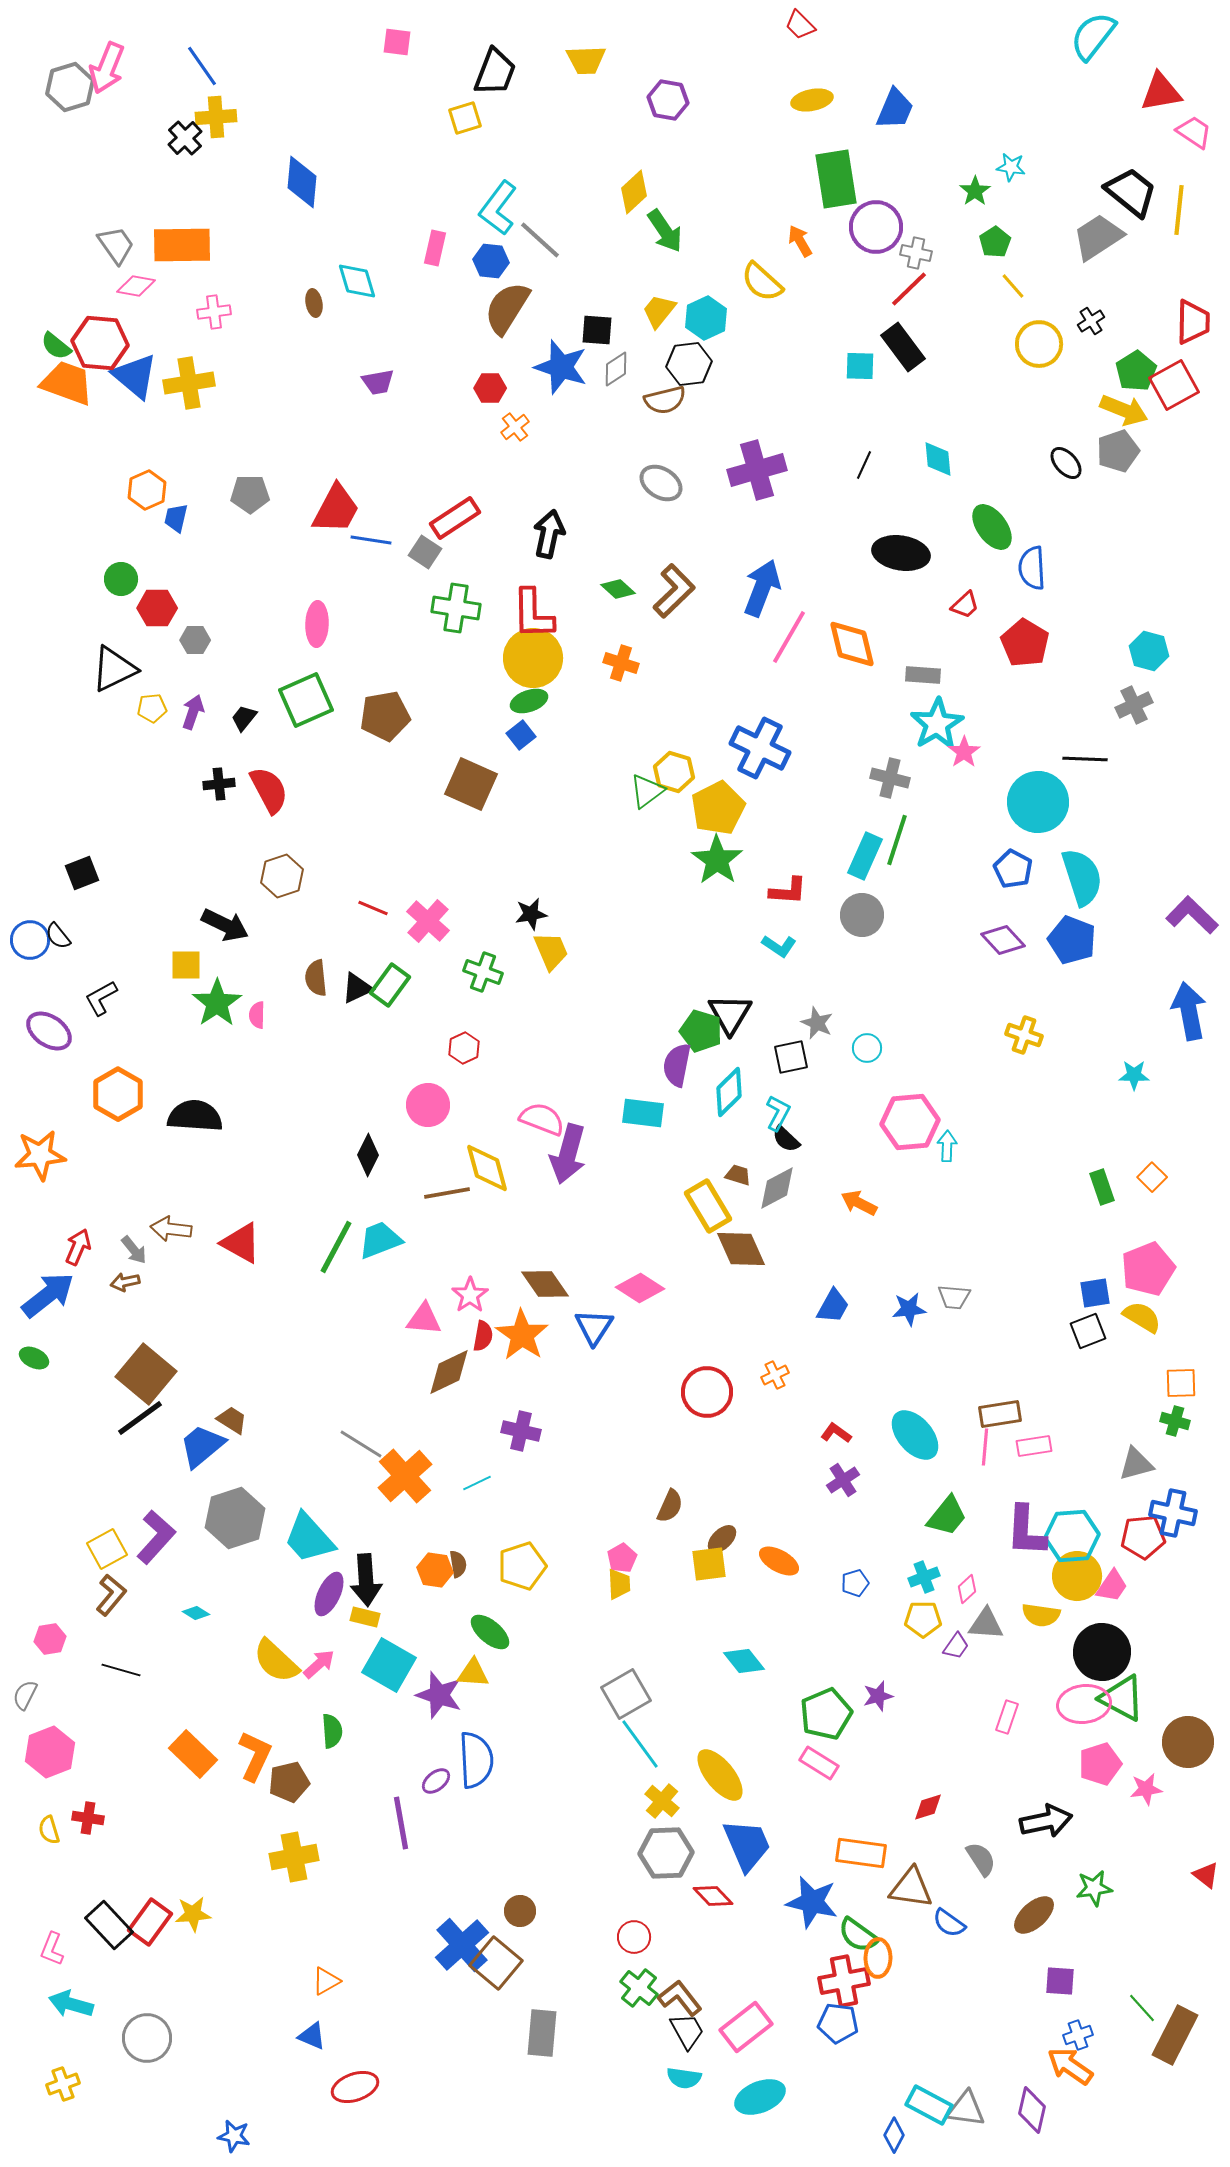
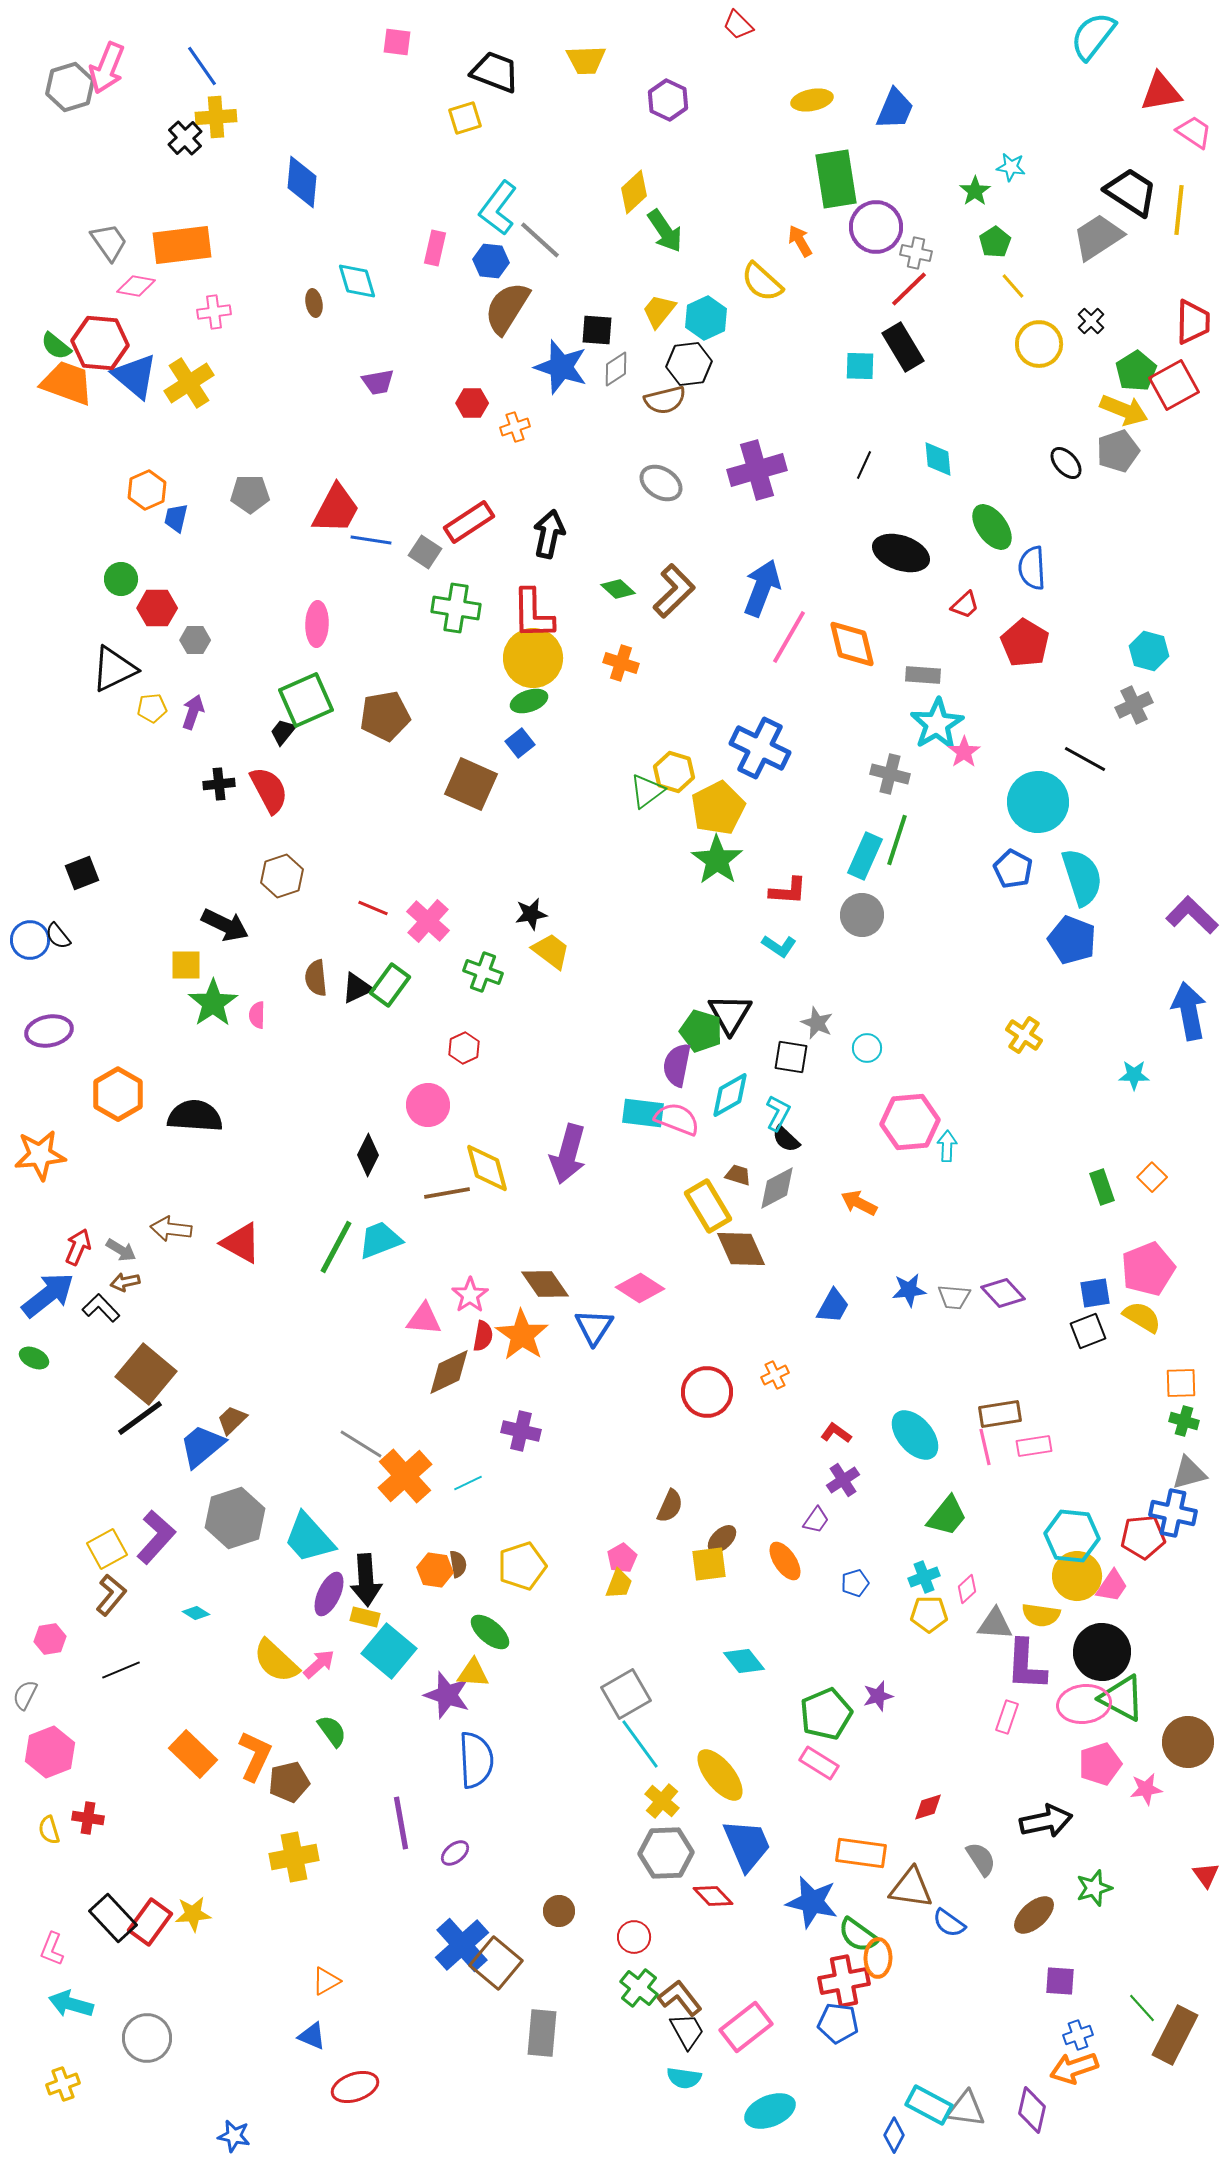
red trapezoid at (800, 25): moved 62 px left
black trapezoid at (495, 72): rotated 90 degrees counterclockwise
purple hexagon at (668, 100): rotated 15 degrees clockwise
black trapezoid at (1131, 192): rotated 6 degrees counterclockwise
gray trapezoid at (116, 245): moved 7 px left, 3 px up
orange rectangle at (182, 245): rotated 6 degrees counterclockwise
black cross at (1091, 321): rotated 12 degrees counterclockwise
black rectangle at (903, 347): rotated 6 degrees clockwise
yellow cross at (189, 383): rotated 24 degrees counterclockwise
red hexagon at (490, 388): moved 18 px left, 15 px down
orange cross at (515, 427): rotated 20 degrees clockwise
red rectangle at (455, 518): moved 14 px right, 4 px down
black ellipse at (901, 553): rotated 10 degrees clockwise
black trapezoid at (244, 718): moved 39 px right, 14 px down
blue square at (521, 735): moved 1 px left, 8 px down
black line at (1085, 759): rotated 27 degrees clockwise
gray cross at (890, 778): moved 4 px up
purple diamond at (1003, 940): moved 353 px down
yellow trapezoid at (551, 951): rotated 30 degrees counterclockwise
black L-shape at (101, 998): moved 310 px down; rotated 75 degrees clockwise
green star at (217, 1003): moved 4 px left
purple ellipse at (49, 1031): rotated 45 degrees counterclockwise
yellow cross at (1024, 1035): rotated 15 degrees clockwise
black square at (791, 1057): rotated 21 degrees clockwise
cyan diamond at (729, 1092): moved 1 px right, 3 px down; rotated 15 degrees clockwise
pink semicircle at (542, 1119): moved 135 px right
gray arrow at (134, 1250): moved 13 px left; rotated 20 degrees counterclockwise
blue star at (909, 1309): moved 19 px up
brown trapezoid at (232, 1420): rotated 76 degrees counterclockwise
green cross at (1175, 1421): moved 9 px right
pink line at (985, 1447): rotated 18 degrees counterclockwise
gray triangle at (1136, 1464): moved 53 px right, 9 px down
cyan line at (477, 1483): moved 9 px left
purple L-shape at (1026, 1531): moved 134 px down
cyan hexagon at (1072, 1536): rotated 10 degrees clockwise
orange ellipse at (779, 1561): moved 6 px right; rotated 27 degrees clockwise
yellow trapezoid at (619, 1584): rotated 24 degrees clockwise
yellow pentagon at (923, 1619): moved 6 px right, 5 px up
gray triangle at (986, 1624): moved 9 px right
purple trapezoid at (956, 1646): moved 140 px left, 126 px up
cyan square at (389, 1665): moved 14 px up; rotated 10 degrees clockwise
black line at (121, 1670): rotated 39 degrees counterclockwise
purple star at (439, 1695): moved 8 px right
green semicircle at (332, 1731): rotated 32 degrees counterclockwise
purple ellipse at (436, 1781): moved 19 px right, 72 px down
red triangle at (1206, 1875): rotated 16 degrees clockwise
green star at (1094, 1888): rotated 9 degrees counterclockwise
brown circle at (520, 1911): moved 39 px right
black rectangle at (109, 1925): moved 4 px right, 7 px up
orange arrow at (1070, 2066): moved 4 px right, 2 px down; rotated 54 degrees counterclockwise
cyan ellipse at (760, 2097): moved 10 px right, 14 px down
